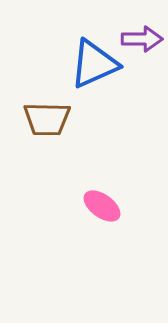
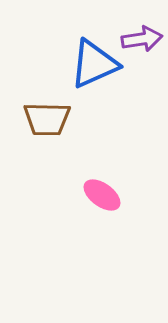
purple arrow: rotated 9 degrees counterclockwise
pink ellipse: moved 11 px up
